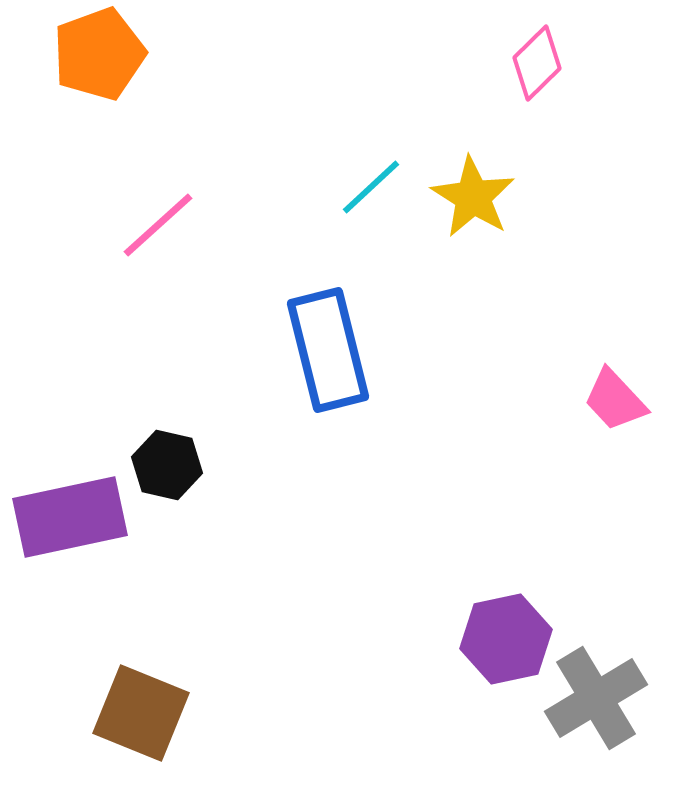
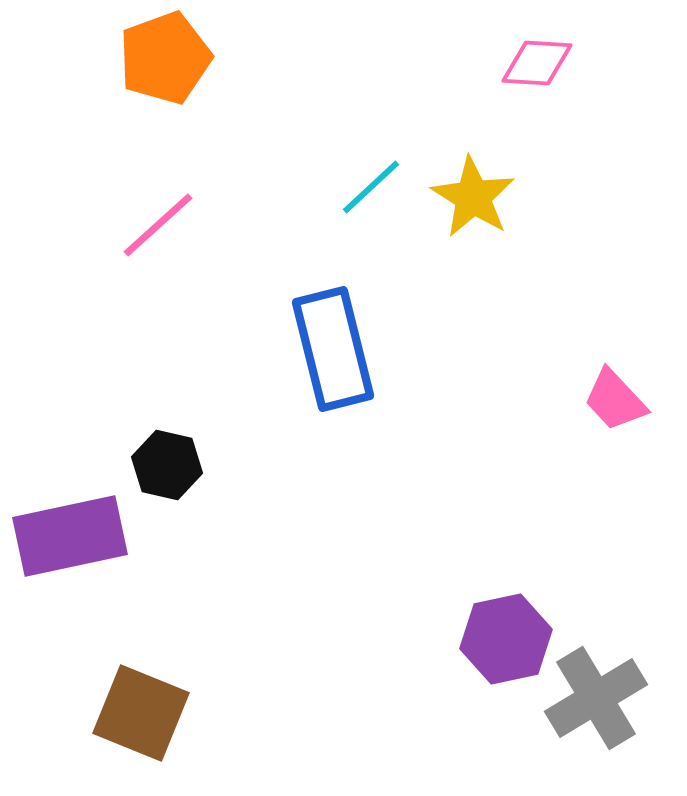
orange pentagon: moved 66 px right, 4 px down
pink diamond: rotated 48 degrees clockwise
blue rectangle: moved 5 px right, 1 px up
purple rectangle: moved 19 px down
